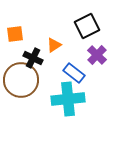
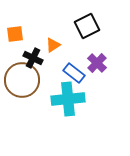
orange triangle: moved 1 px left
purple cross: moved 8 px down
brown circle: moved 1 px right
